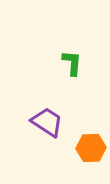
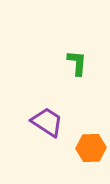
green L-shape: moved 5 px right
